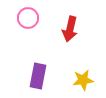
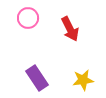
red arrow: rotated 40 degrees counterclockwise
purple rectangle: moved 1 px left, 2 px down; rotated 45 degrees counterclockwise
